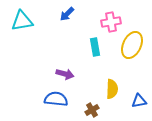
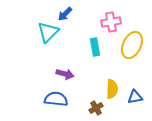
blue arrow: moved 2 px left
cyan triangle: moved 26 px right, 11 px down; rotated 35 degrees counterclockwise
blue triangle: moved 4 px left, 4 px up
brown cross: moved 4 px right, 2 px up
